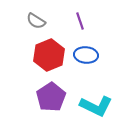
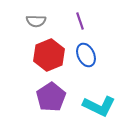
gray semicircle: rotated 30 degrees counterclockwise
blue ellipse: rotated 60 degrees clockwise
cyan L-shape: moved 3 px right
